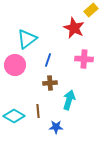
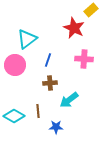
cyan arrow: rotated 144 degrees counterclockwise
